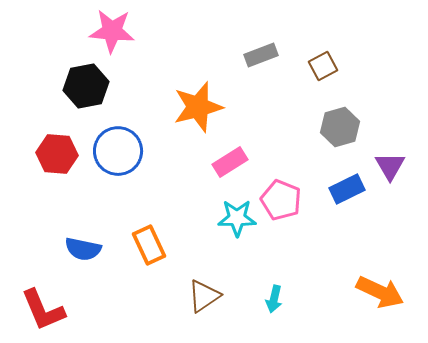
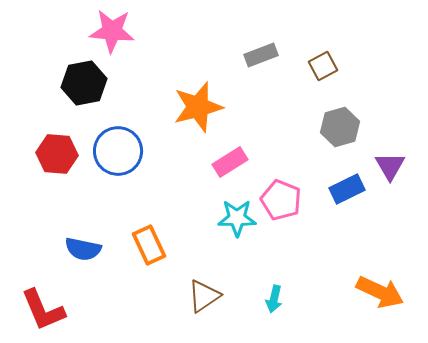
black hexagon: moved 2 px left, 3 px up
